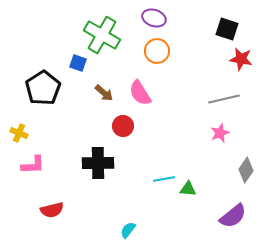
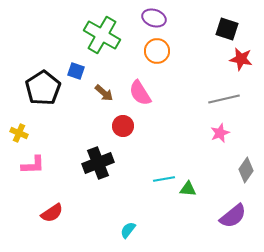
blue square: moved 2 px left, 8 px down
black cross: rotated 20 degrees counterclockwise
red semicircle: moved 3 px down; rotated 20 degrees counterclockwise
